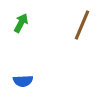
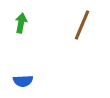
green arrow: rotated 18 degrees counterclockwise
